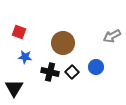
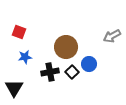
brown circle: moved 3 px right, 4 px down
blue star: rotated 16 degrees counterclockwise
blue circle: moved 7 px left, 3 px up
black cross: rotated 24 degrees counterclockwise
